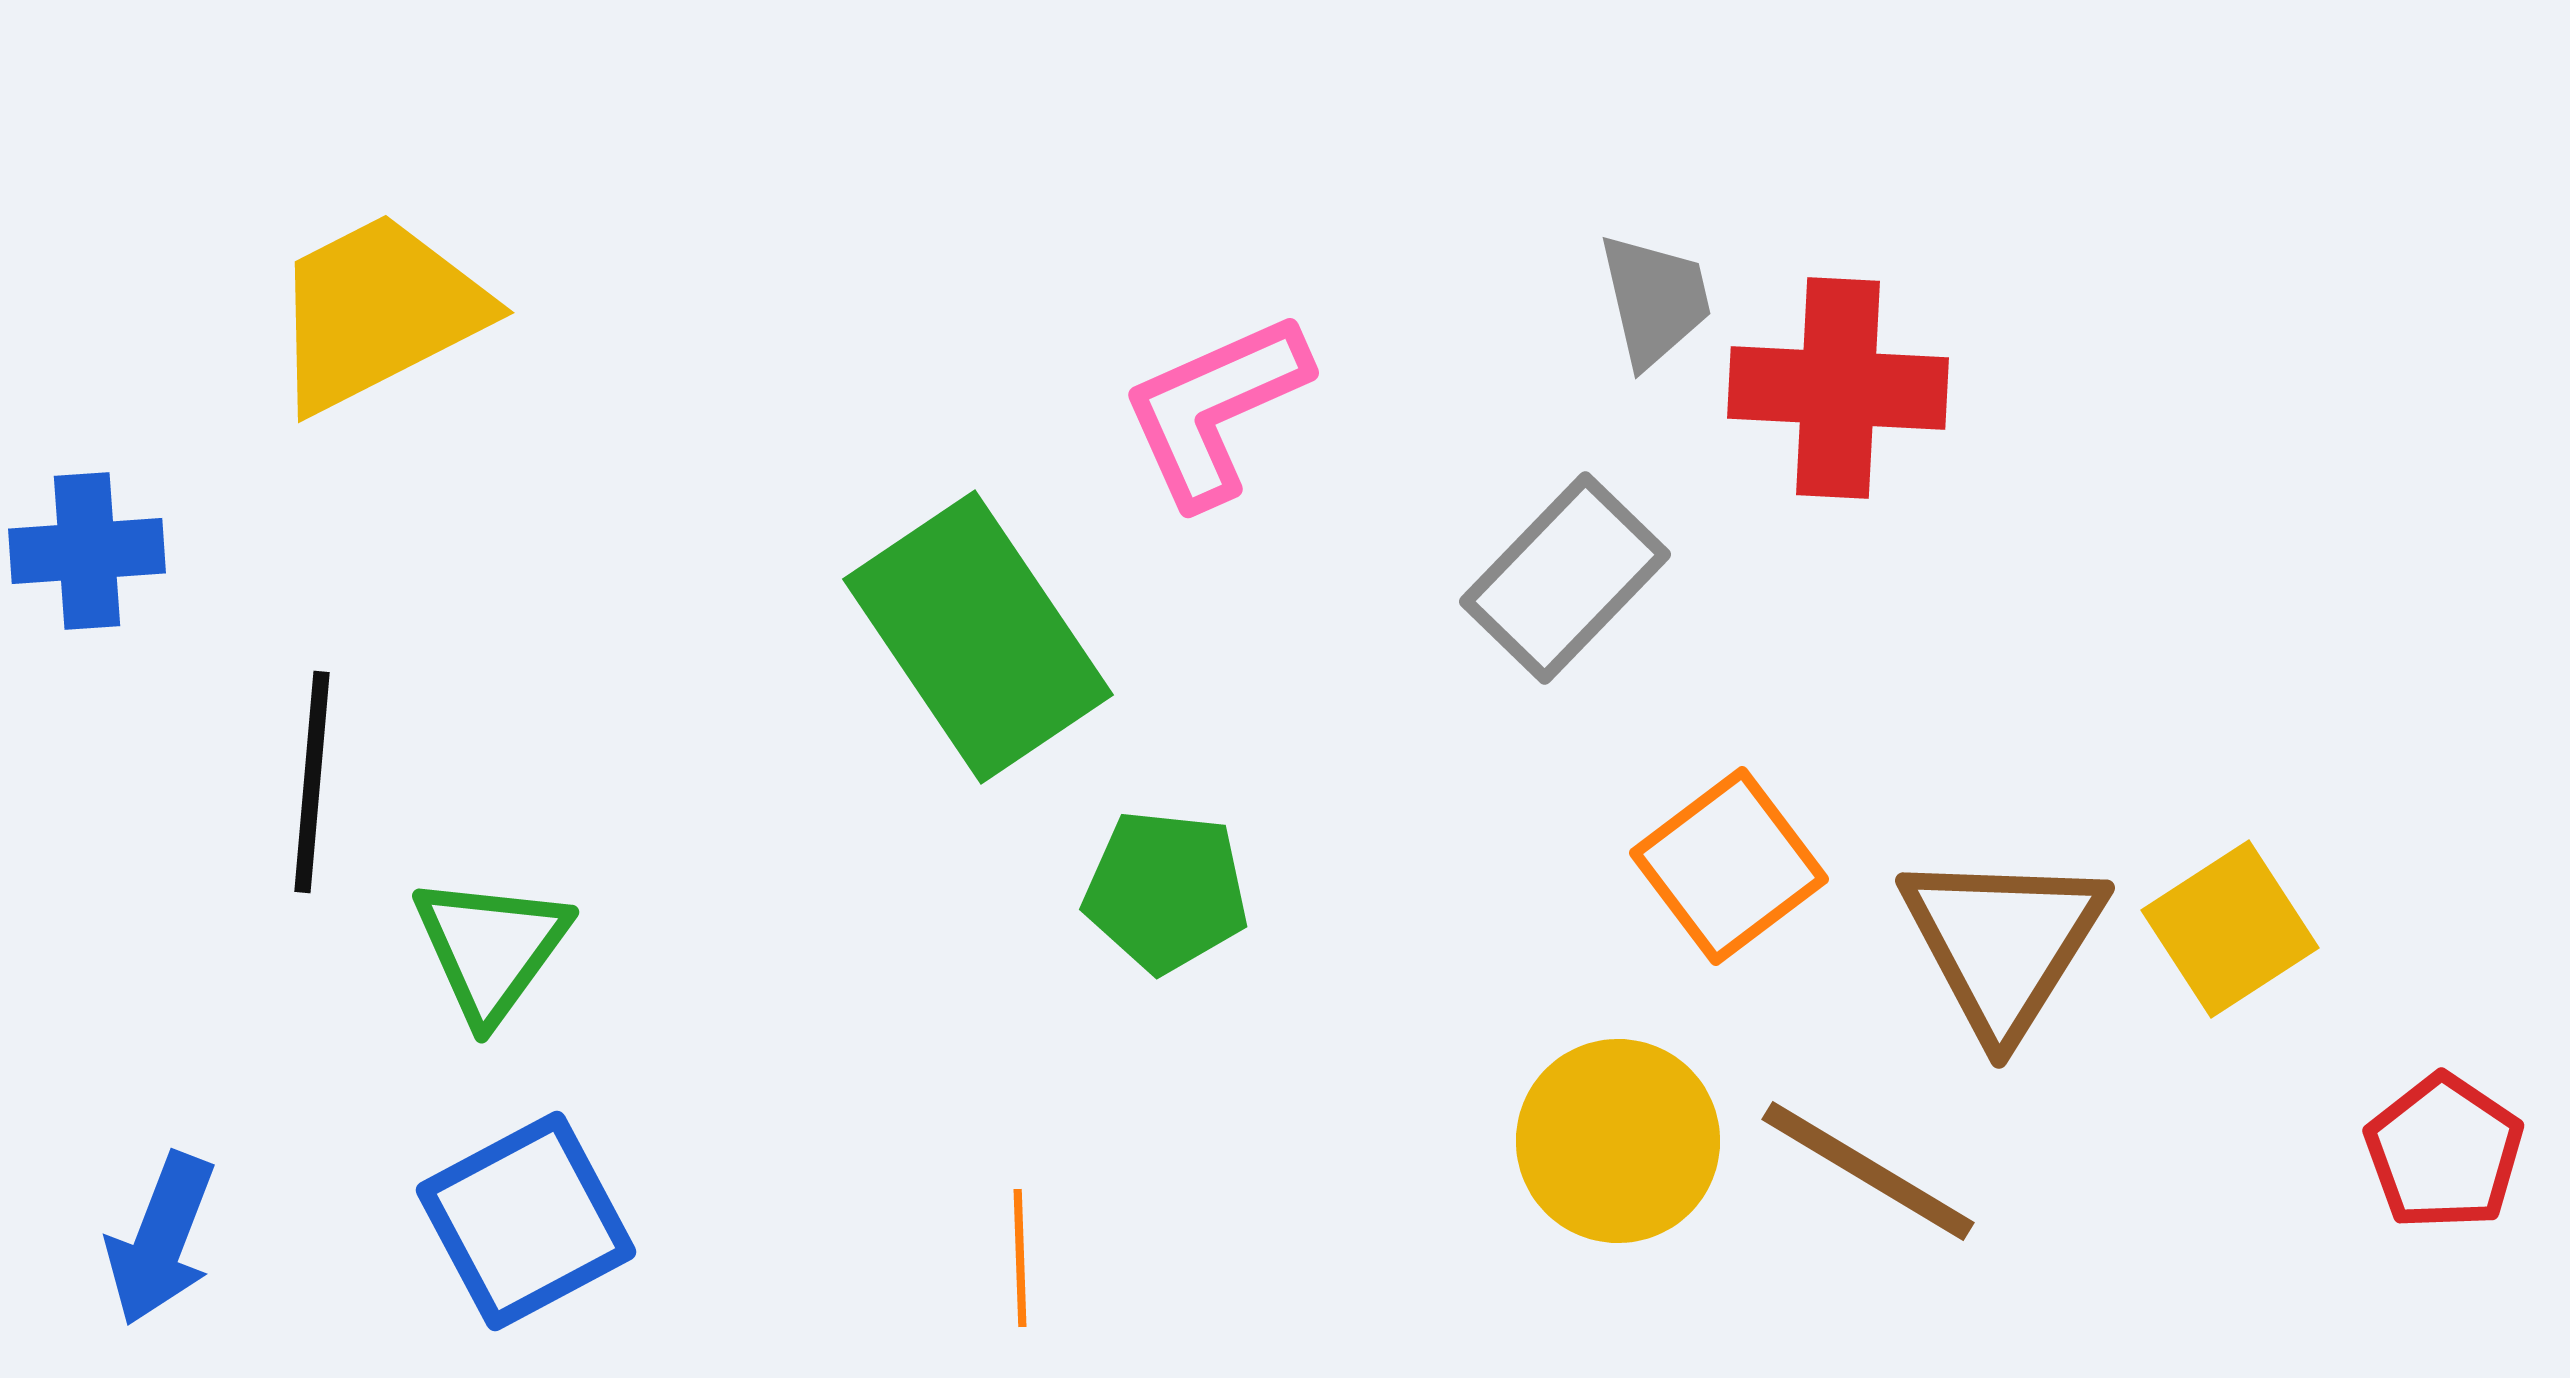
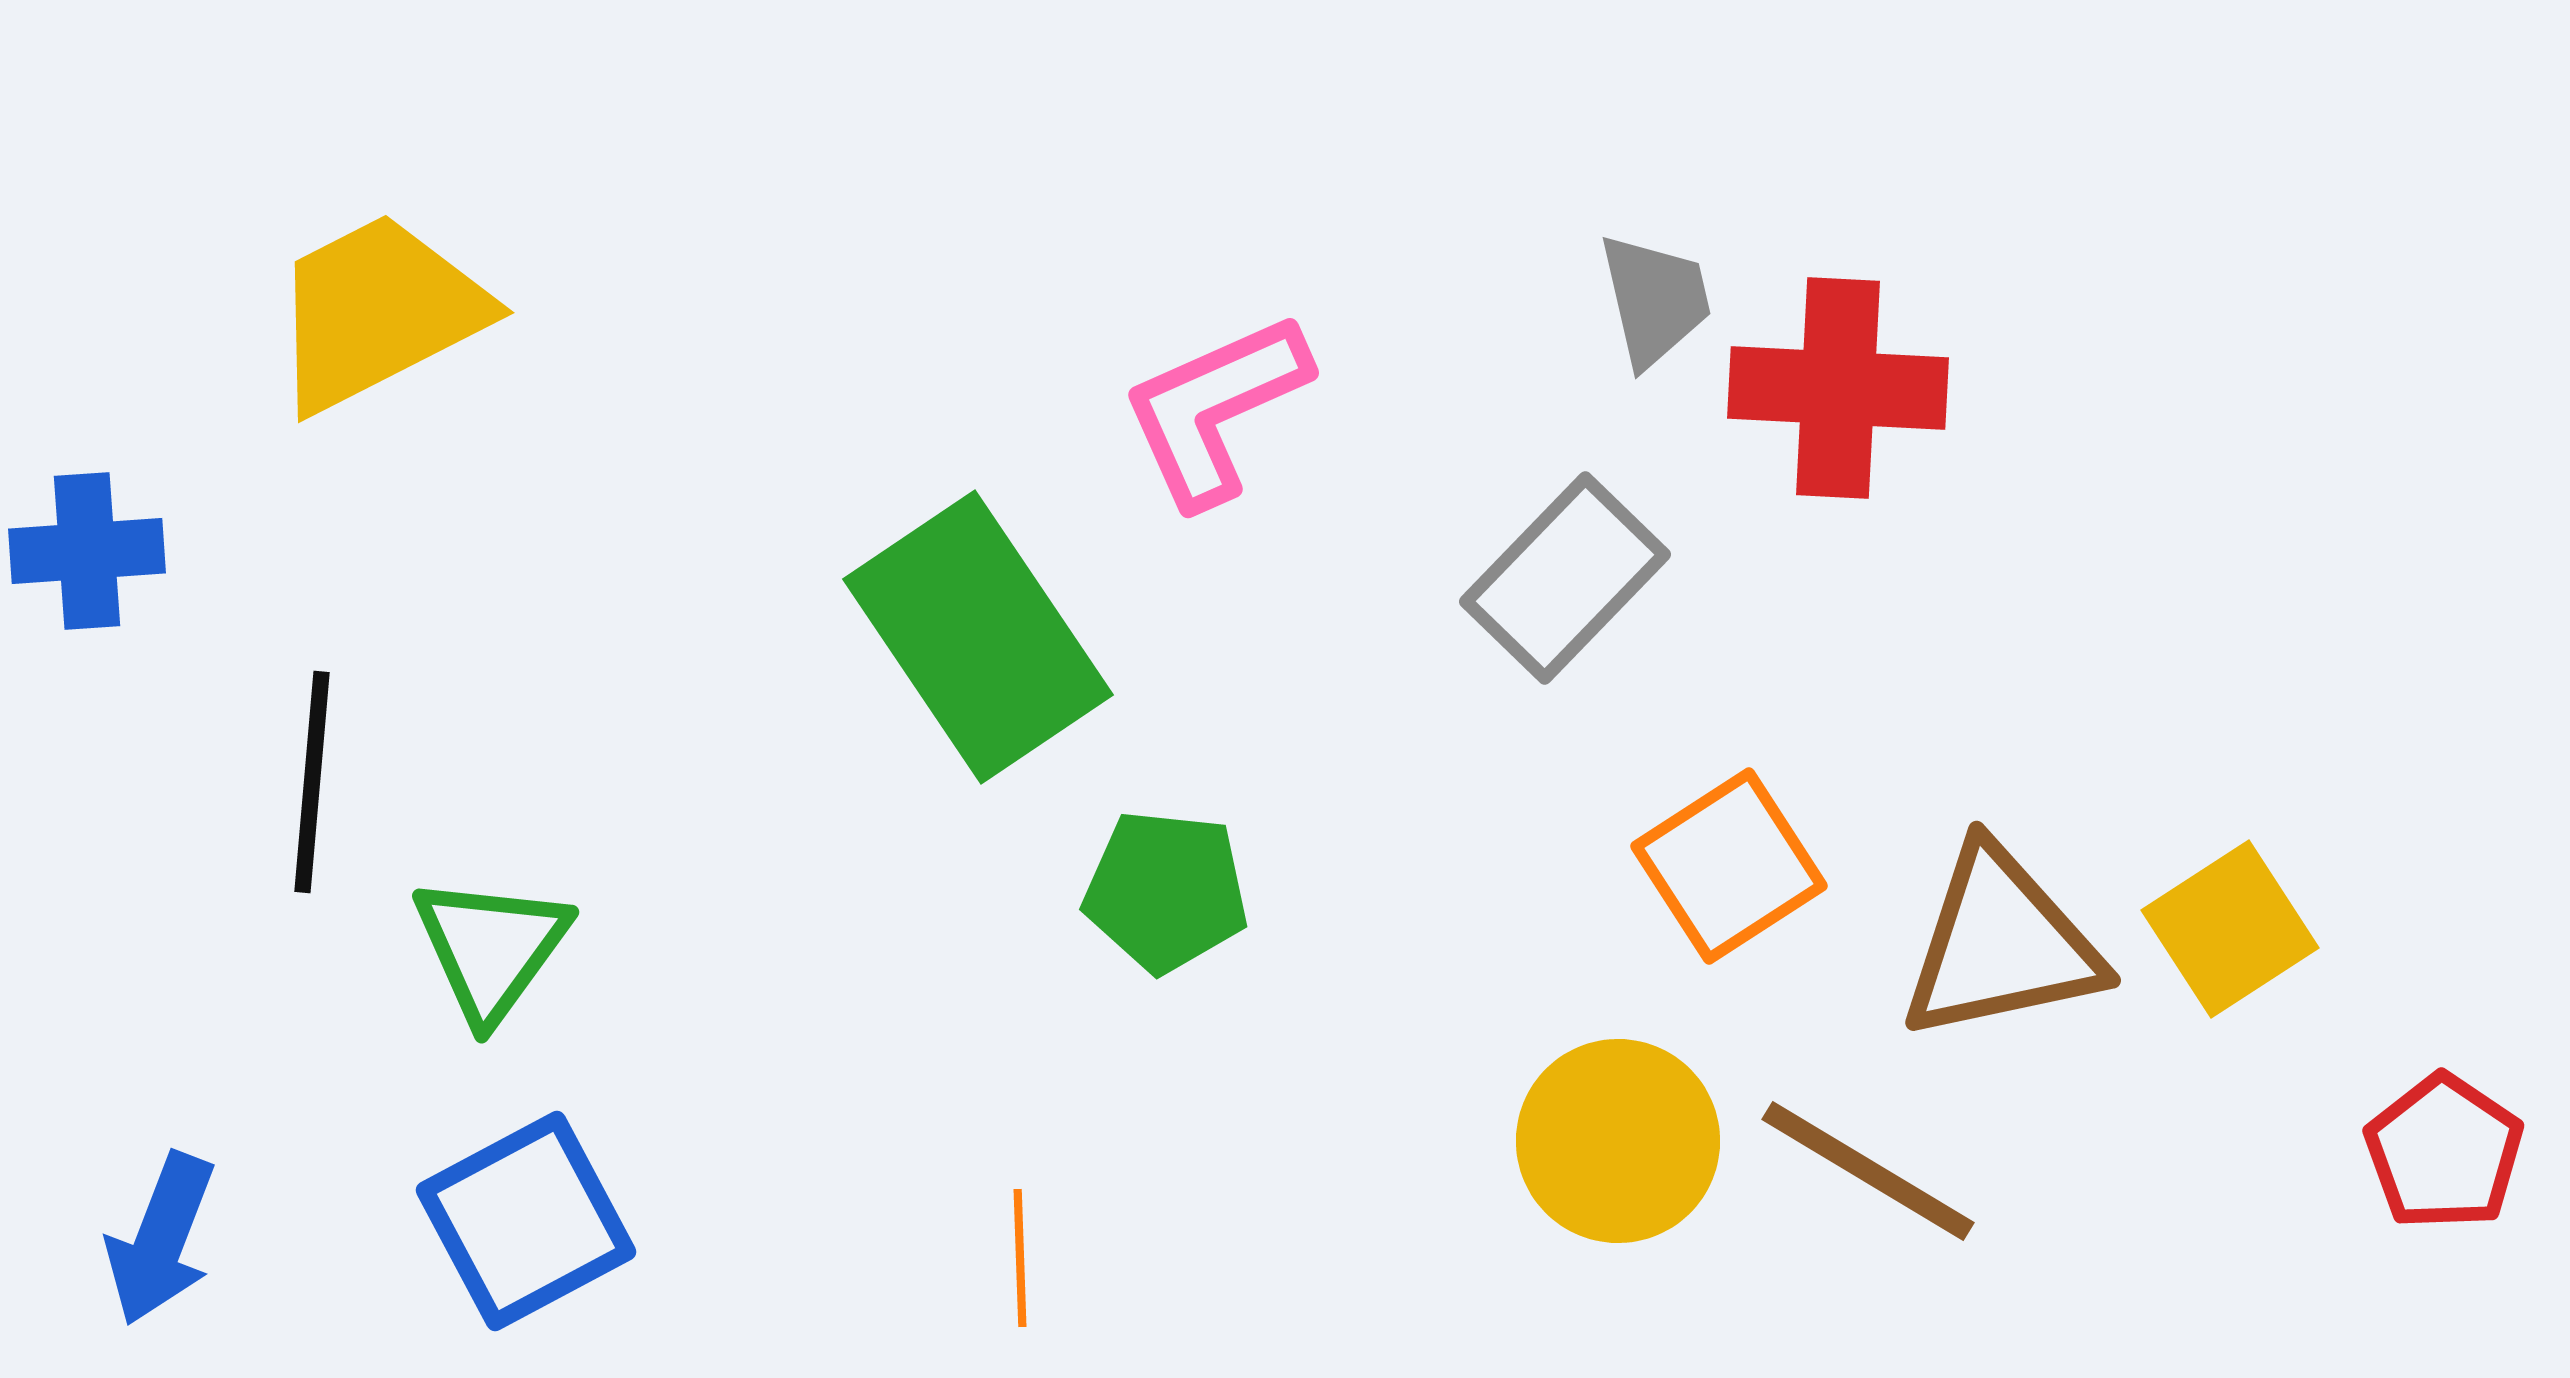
orange square: rotated 4 degrees clockwise
brown triangle: moved 2 px left, 1 px down; rotated 46 degrees clockwise
